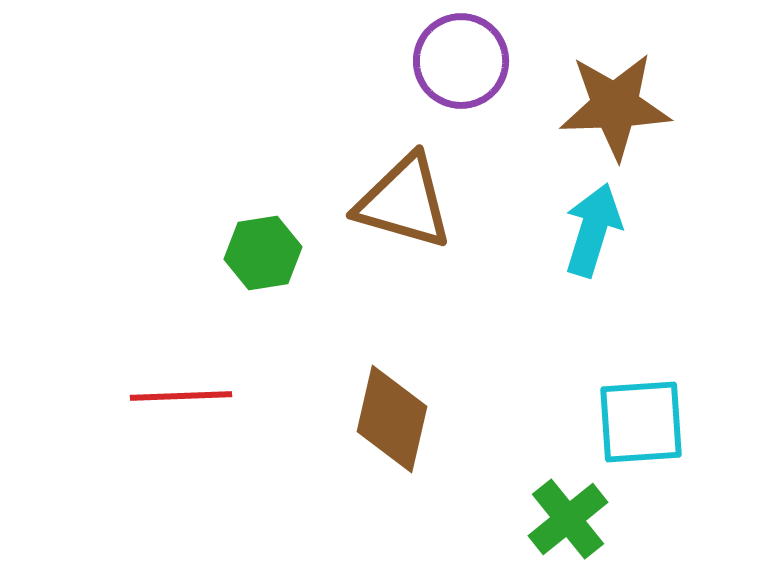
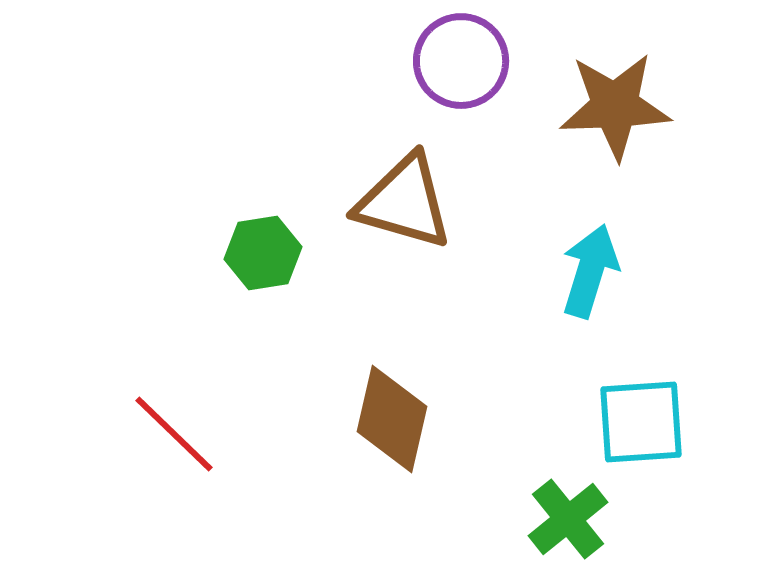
cyan arrow: moved 3 px left, 41 px down
red line: moved 7 px left, 38 px down; rotated 46 degrees clockwise
